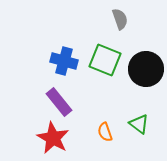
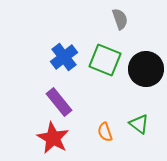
blue cross: moved 4 px up; rotated 36 degrees clockwise
